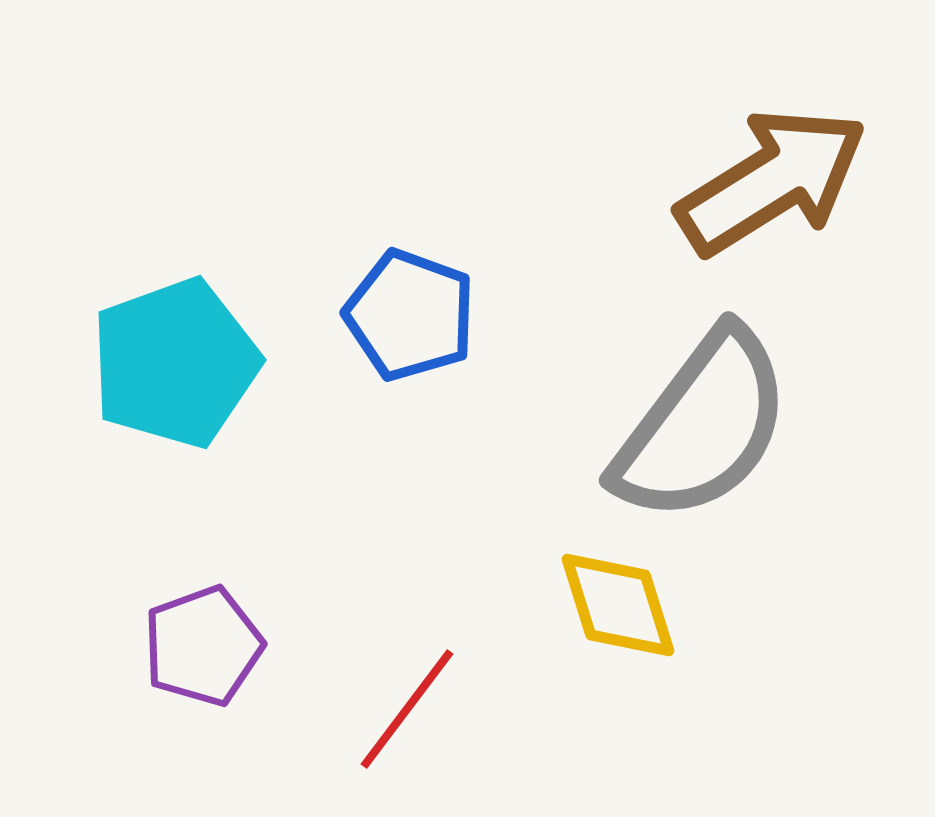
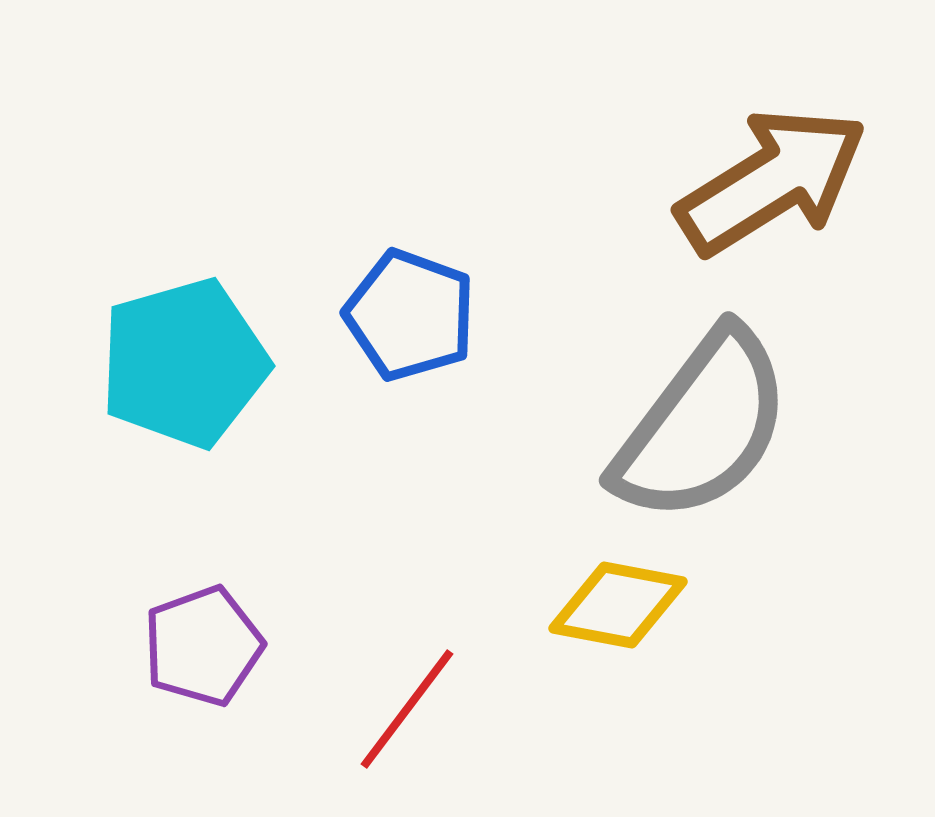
cyan pentagon: moved 9 px right; rotated 4 degrees clockwise
yellow diamond: rotated 62 degrees counterclockwise
